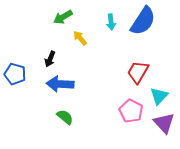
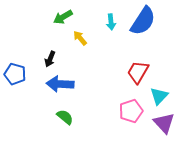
pink pentagon: rotated 25 degrees clockwise
